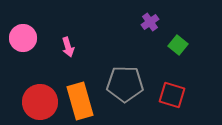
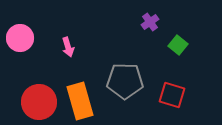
pink circle: moved 3 px left
gray pentagon: moved 3 px up
red circle: moved 1 px left
